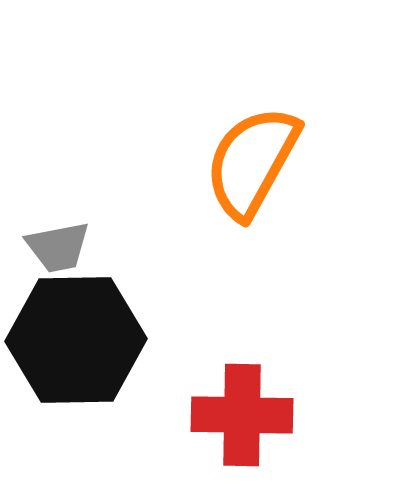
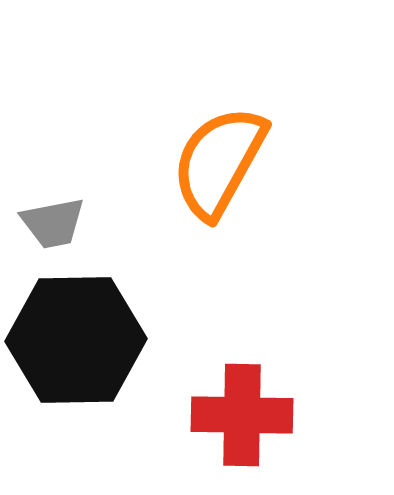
orange semicircle: moved 33 px left
gray trapezoid: moved 5 px left, 24 px up
